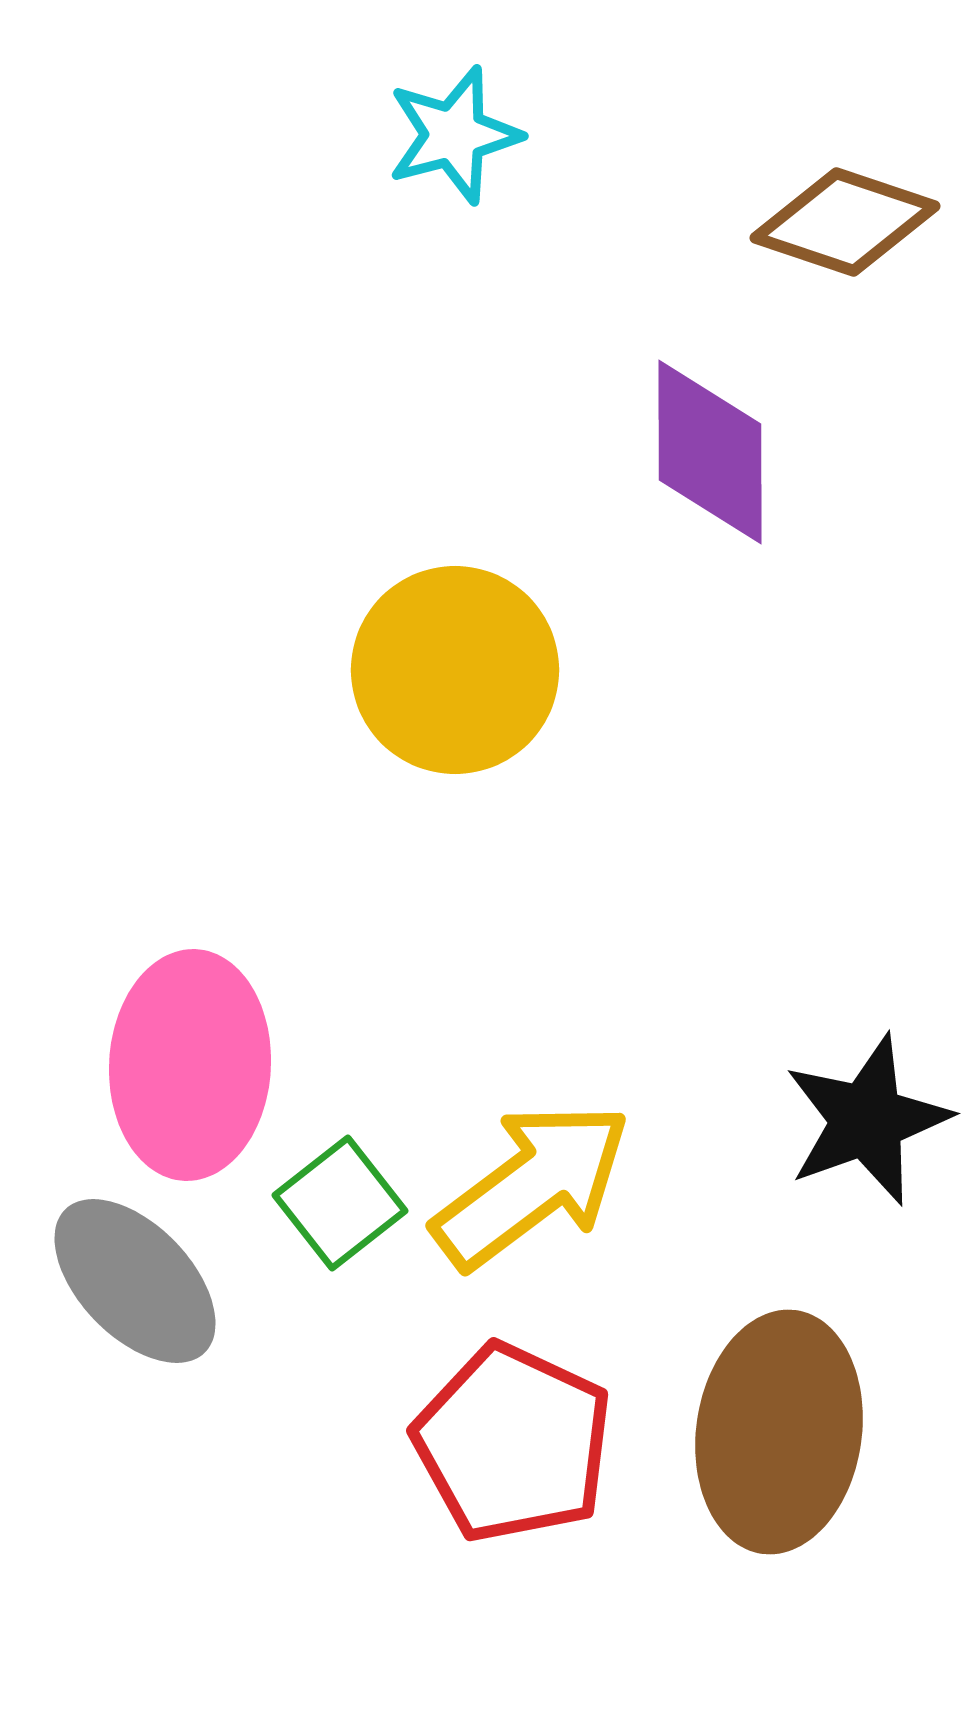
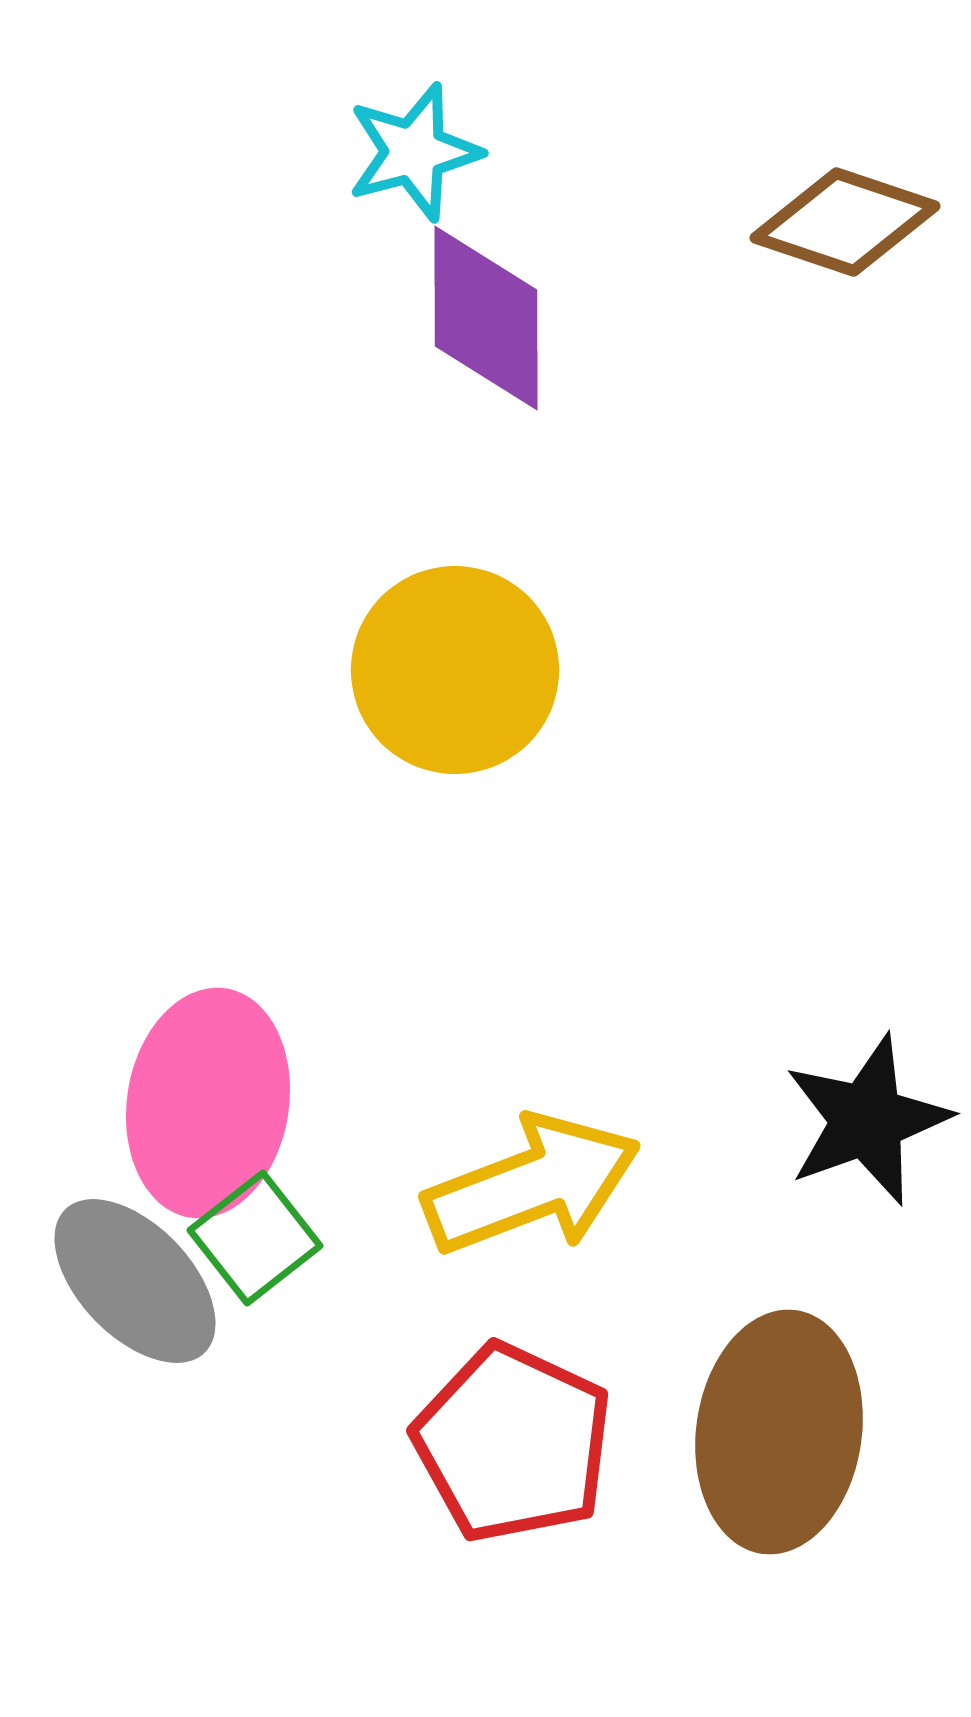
cyan star: moved 40 px left, 17 px down
purple diamond: moved 224 px left, 134 px up
pink ellipse: moved 18 px right, 38 px down; rotated 6 degrees clockwise
yellow arrow: rotated 16 degrees clockwise
green square: moved 85 px left, 35 px down
